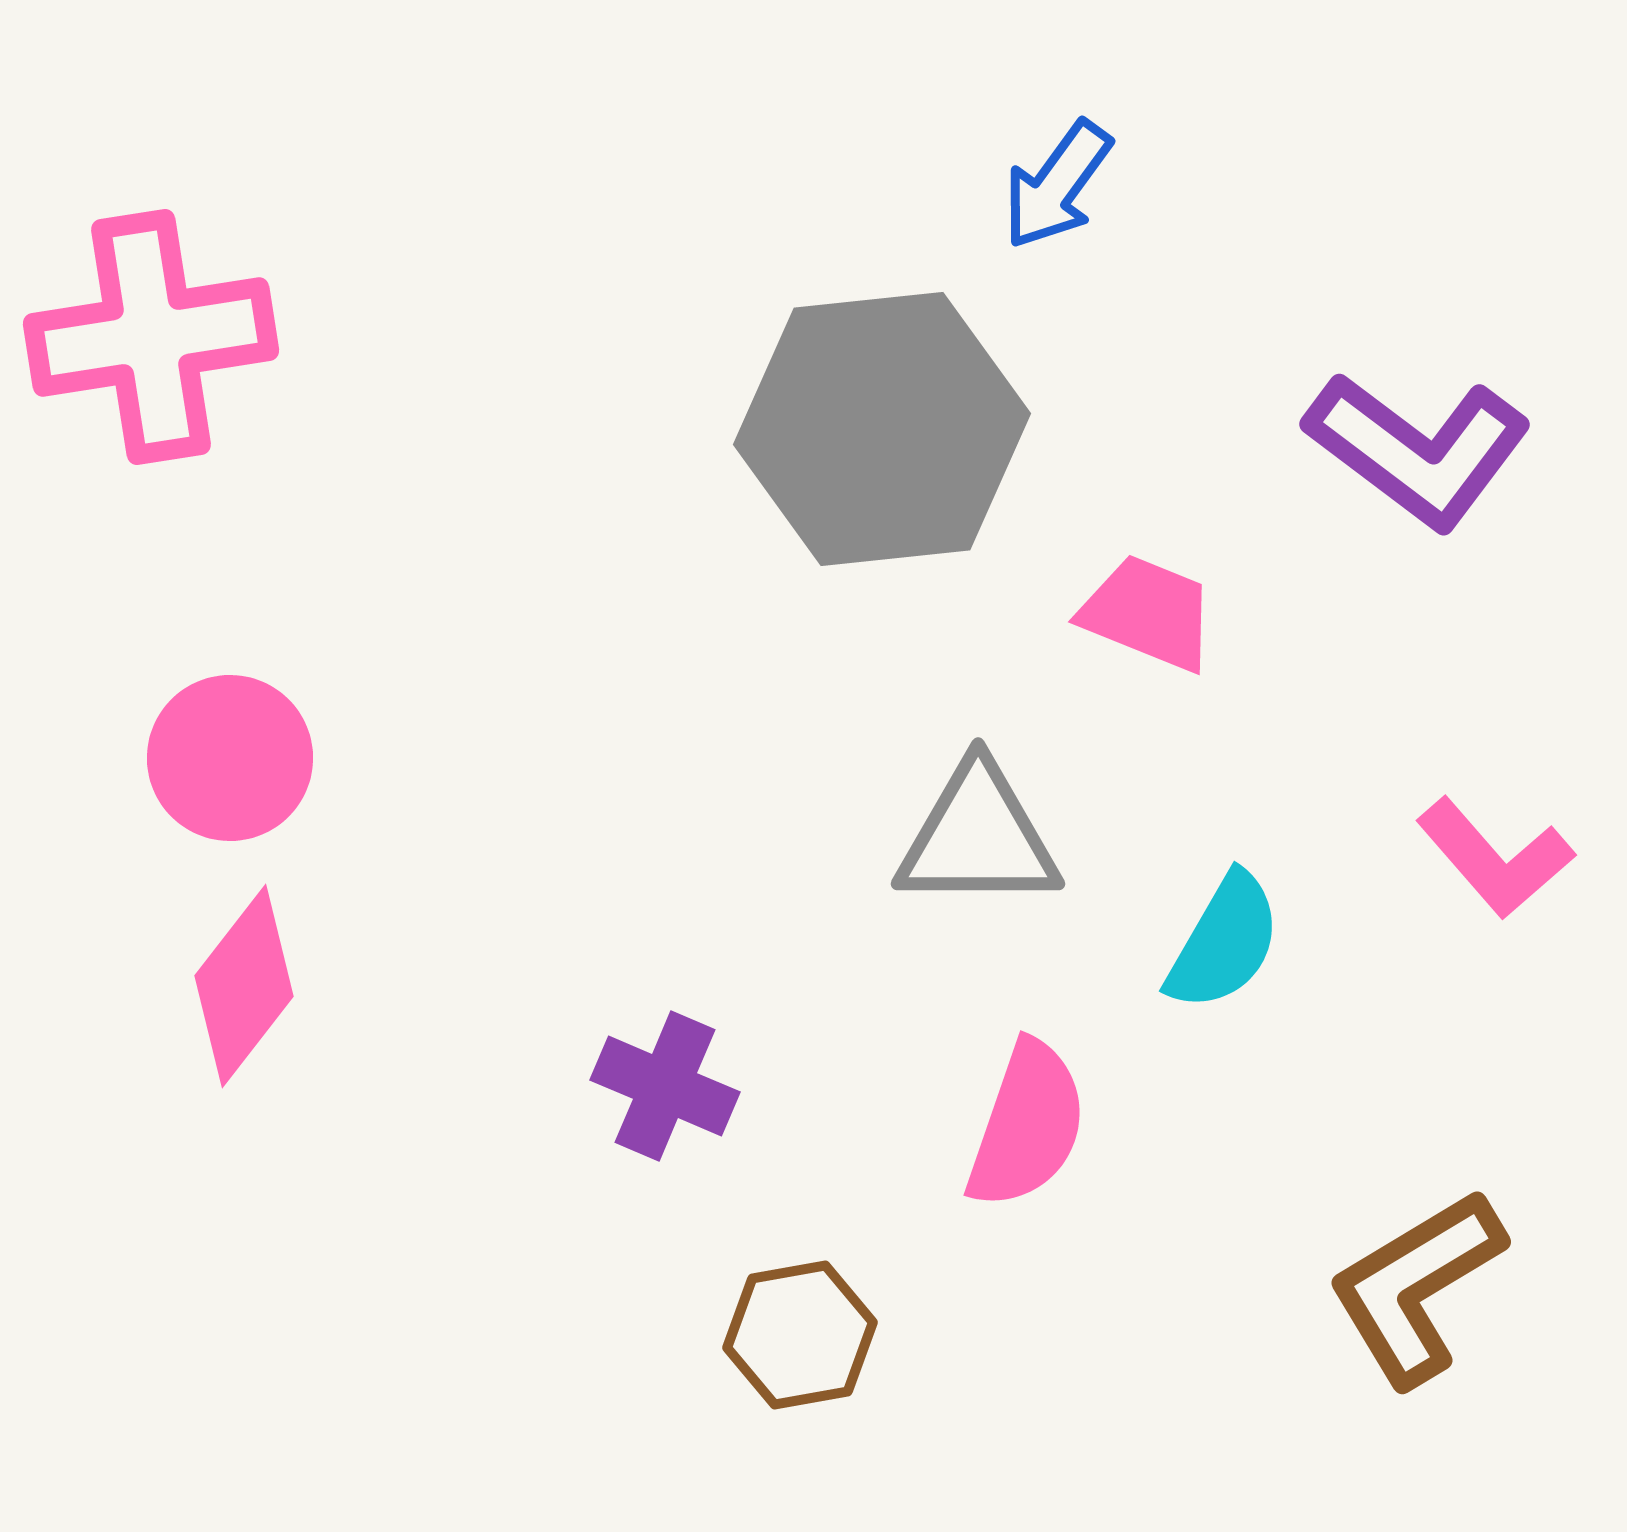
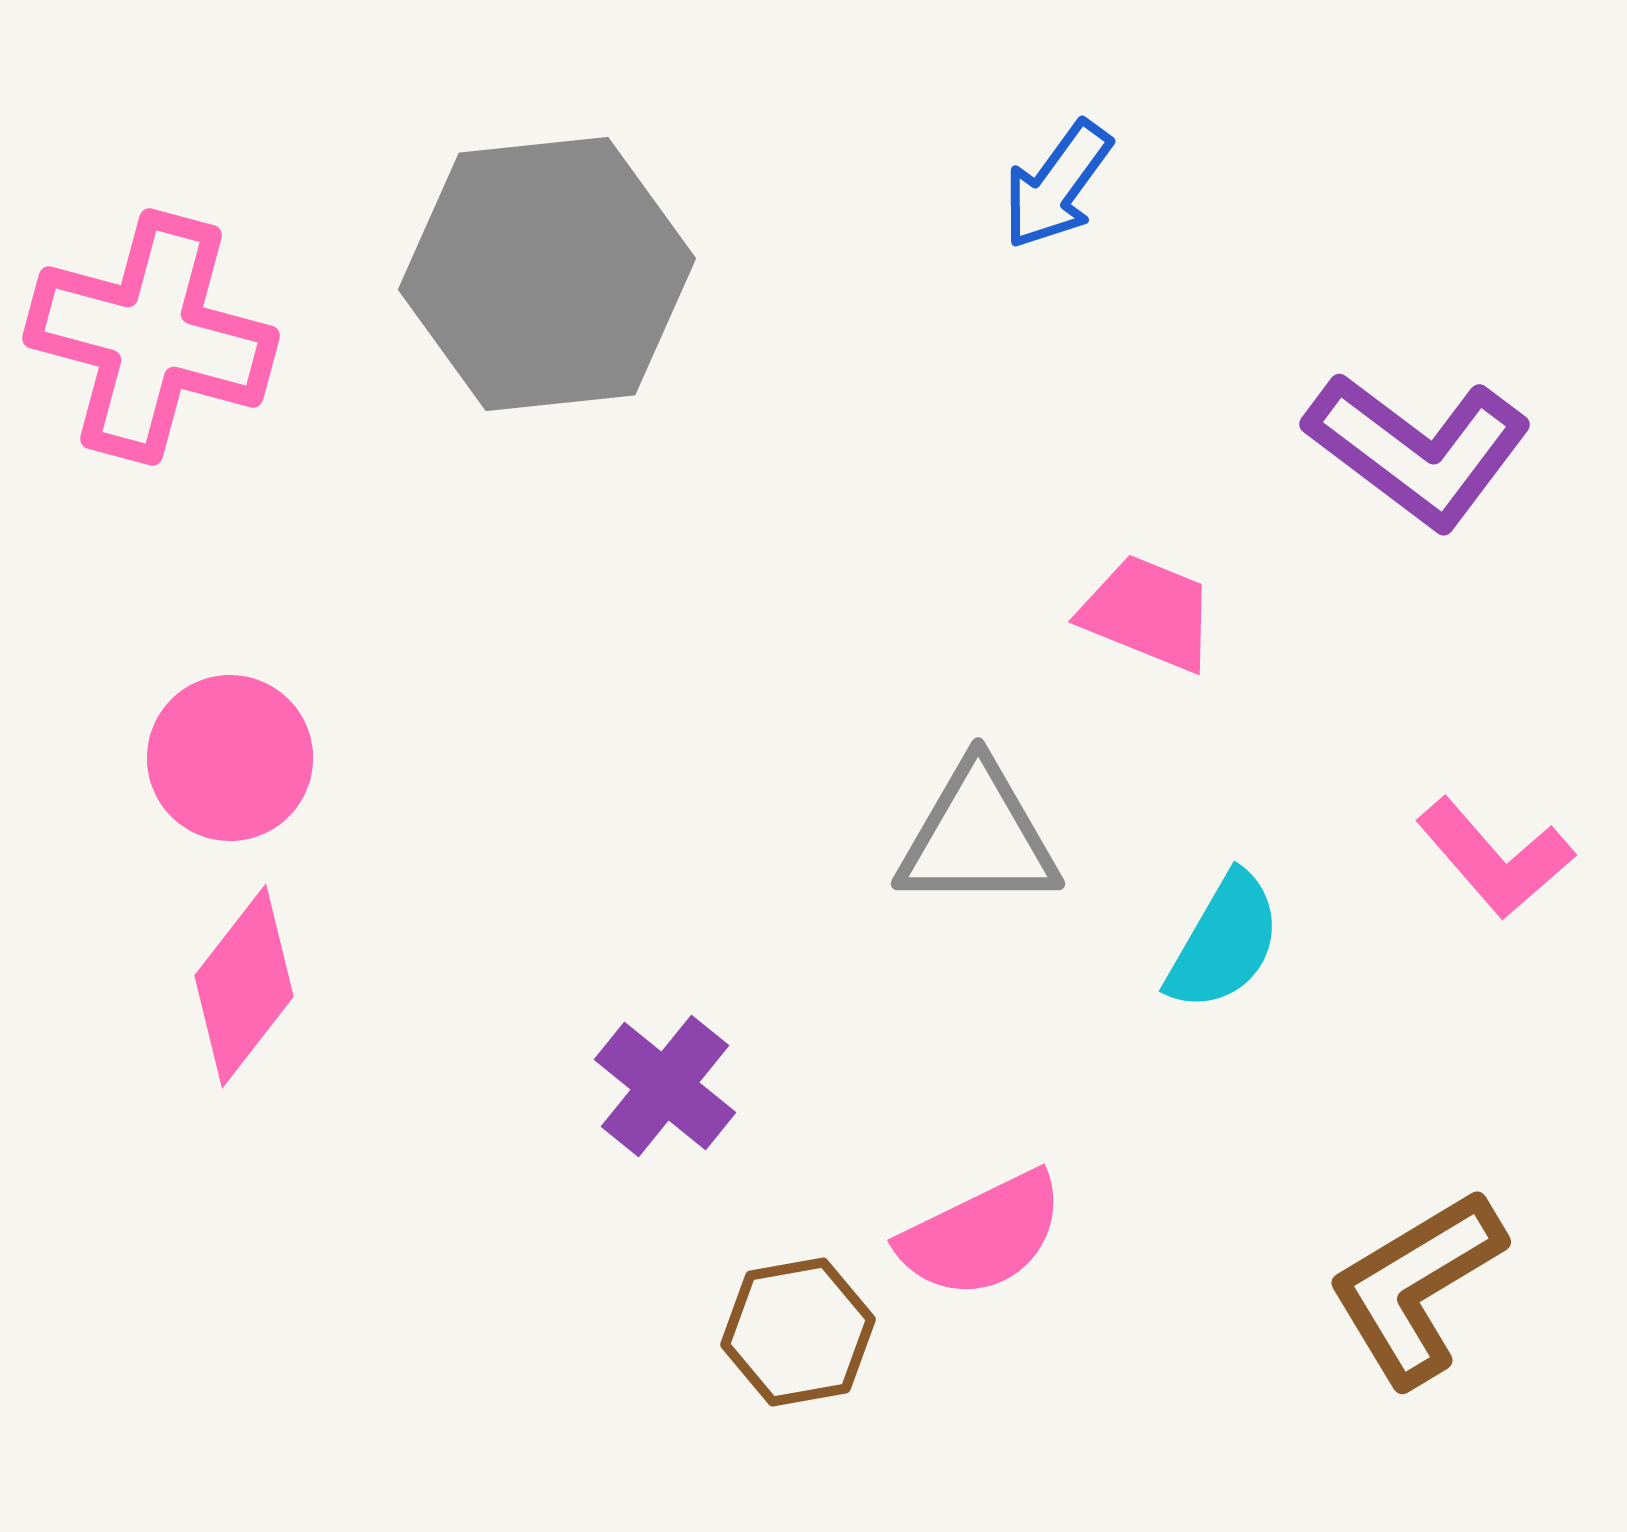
pink cross: rotated 24 degrees clockwise
gray hexagon: moved 335 px left, 155 px up
purple cross: rotated 16 degrees clockwise
pink semicircle: moved 45 px left, 110 px down; rotated 45 degrees clockwise
brown hexagon: moved 2 px left, 3 px up
